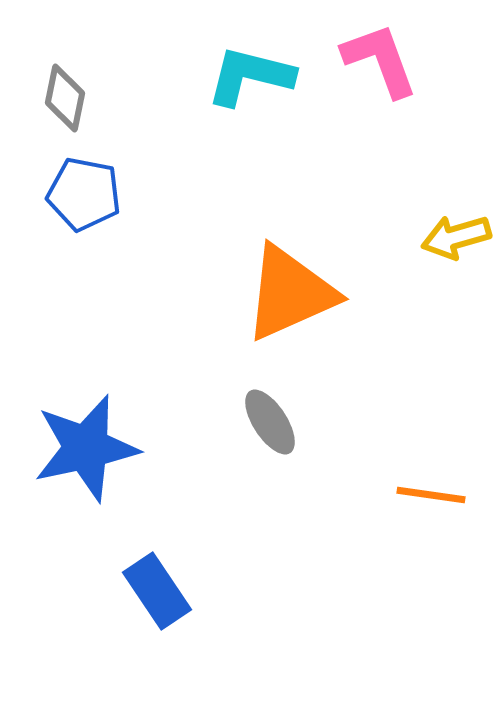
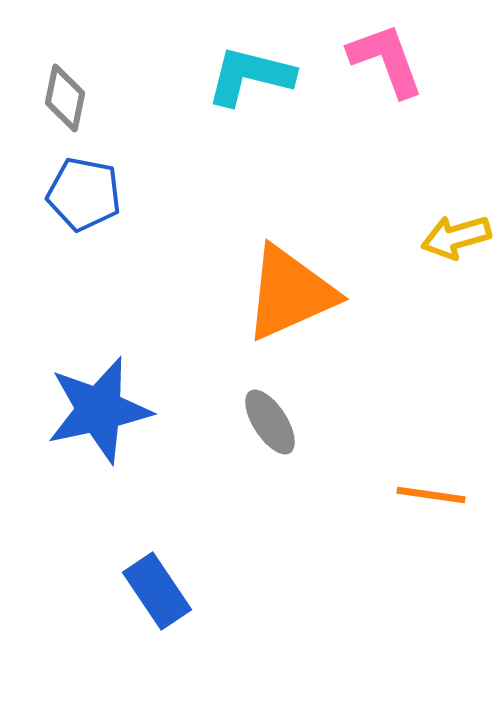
pink L-shape: moved 6 px right
blue star: moved 13 px right, 38 px up
